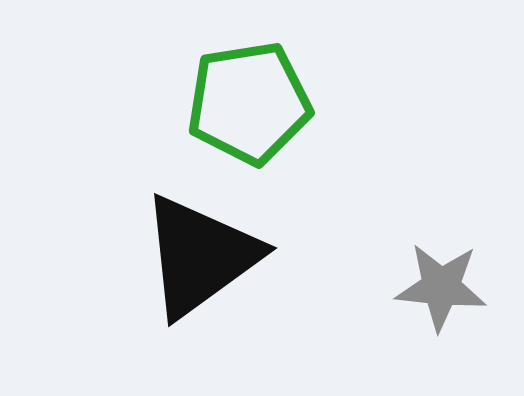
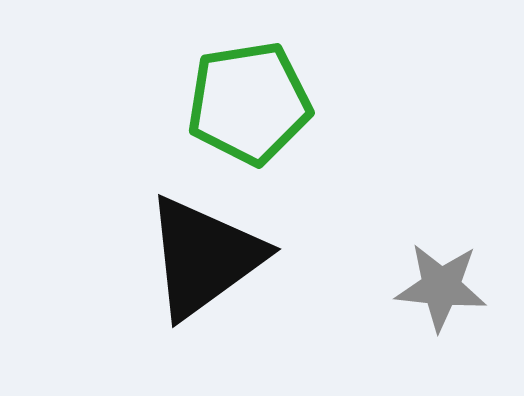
black triangle: moved 4 px right, 1 px down
